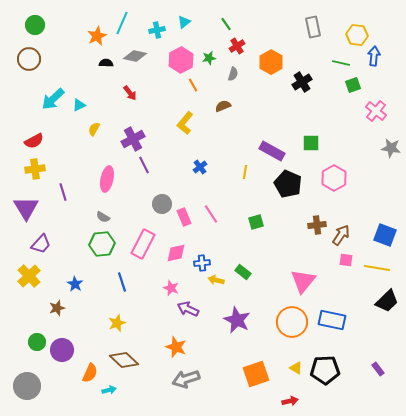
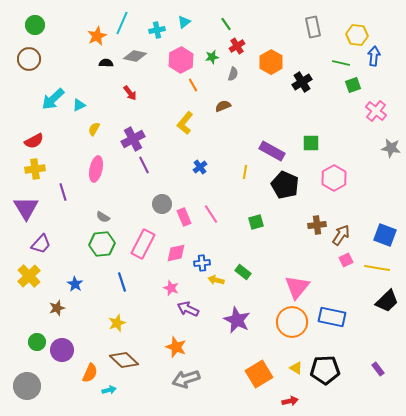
green star at (209, 58): moved 3 px right, 1 px up
pink ellipse at (107, 179): moved 11 px left, 10 px up
black pentagon at (288, 184): moved 3 px left, 1 px down
pink square at (346, 260): rotated 32 degrees counterclockwise
pink triangle at (303, 281): moved 6 px left, 6 px down
blue rectangle at (332, 320): moved 3 px up
orange square at (256, 374): moved 3 px right; rotated 12 degrees counterclockwise
